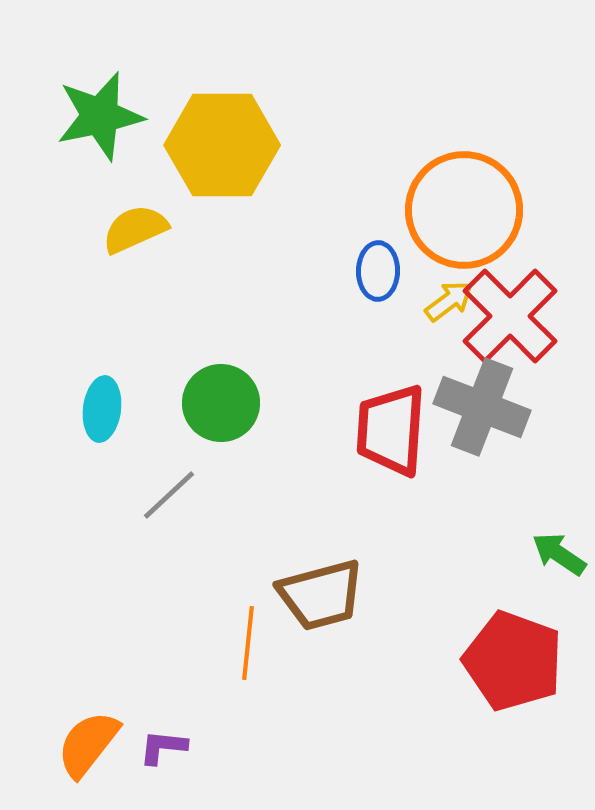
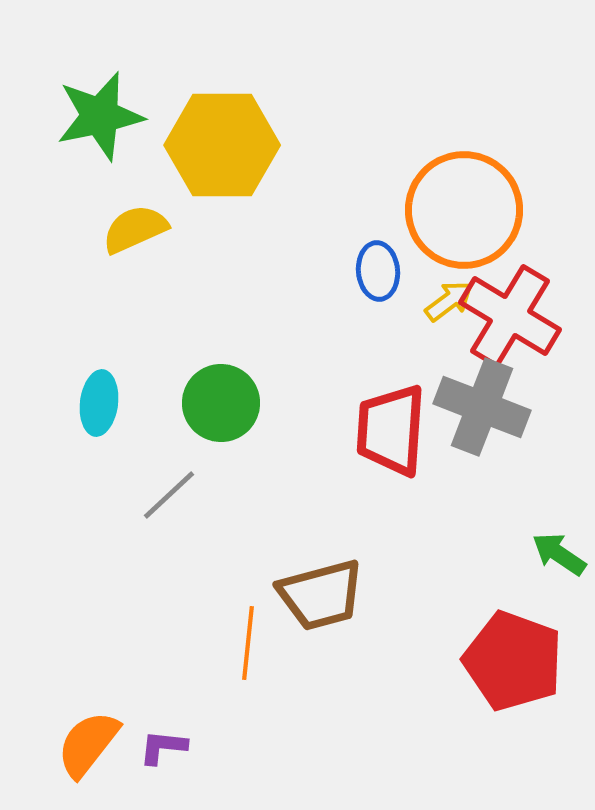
blue ellipse: rotated 6 degrees counterclockwise
red cross: rotated 14 degrees counterclockwise
cyan ellipse: moved 3 px left, 6 px up
